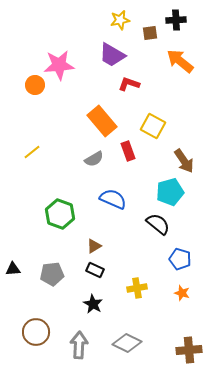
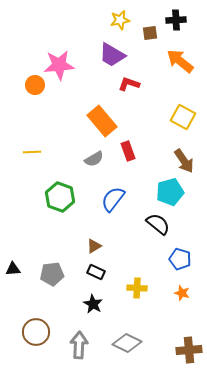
yellow square: moved 30 px right, 9 px up
yellow line: rotated 36 degrees clockwise
blue semicircle: rotated 76 degrees counterclockwise
green hexagon: moved 17 px up
black rectangle: moved 1 px right, 2 px down
yellow cross: rotated 12 degrees clockwise
